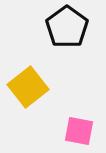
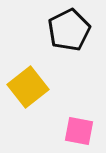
black pentagon: moved 2 px right, 3 px down; rotated 9 degrees clockwise
